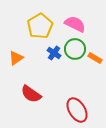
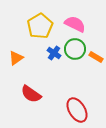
orange rectangle: moved 1 px right, 1 px up
